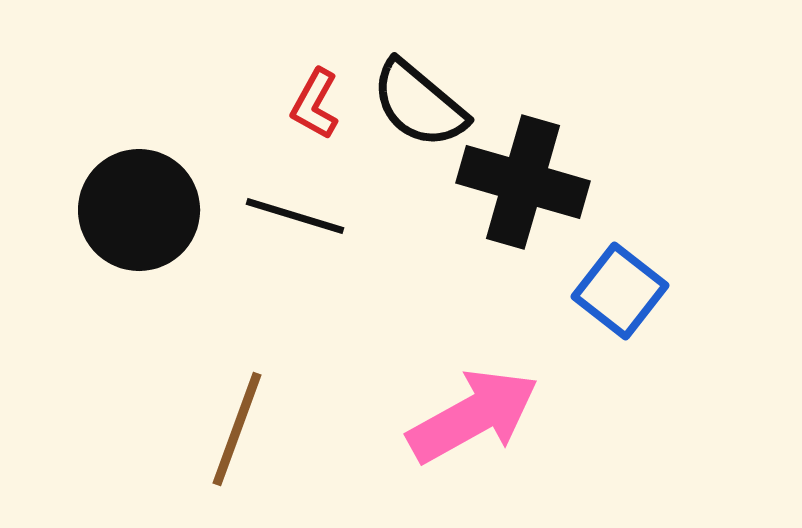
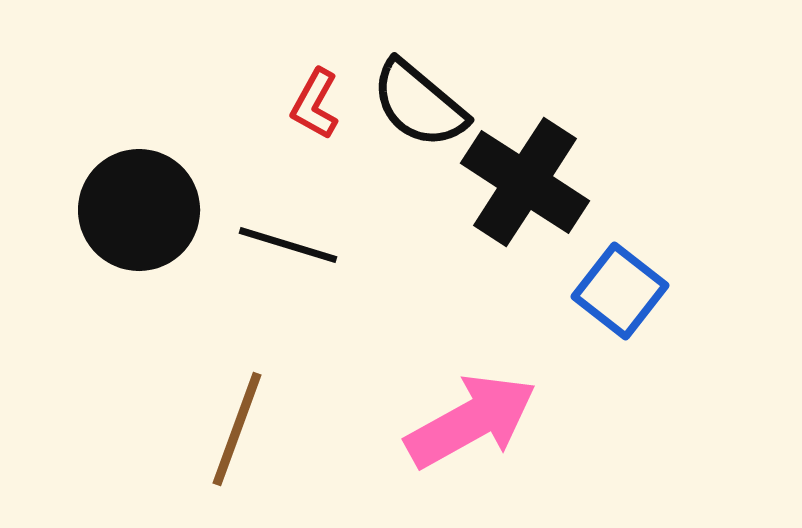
black cross: moved 2 px right; rotated 17 degrees clockwise
black line: moved 7 px left, 29 px down
pink arrow: moved 2 px left, 5 px down
